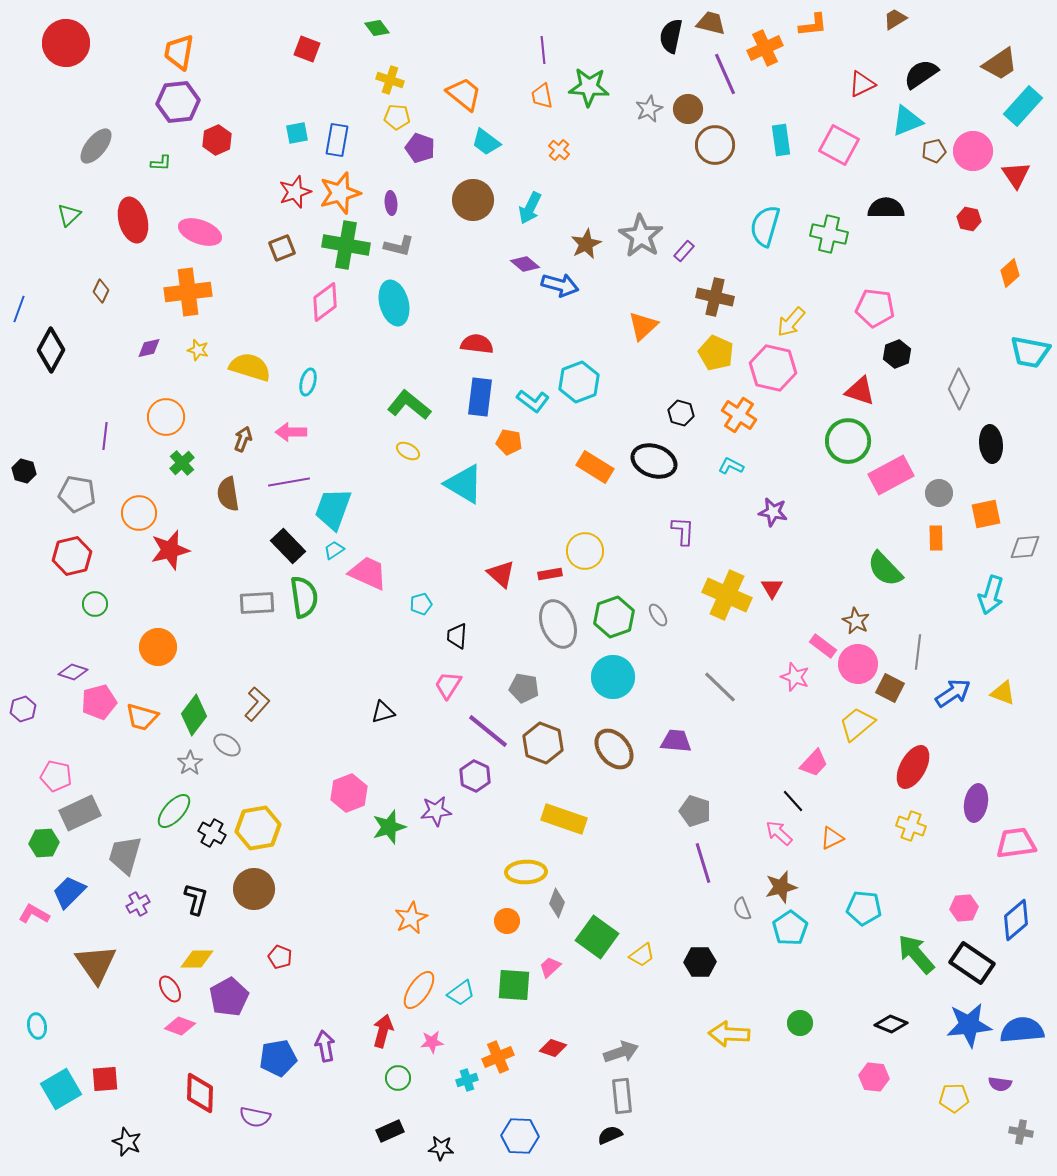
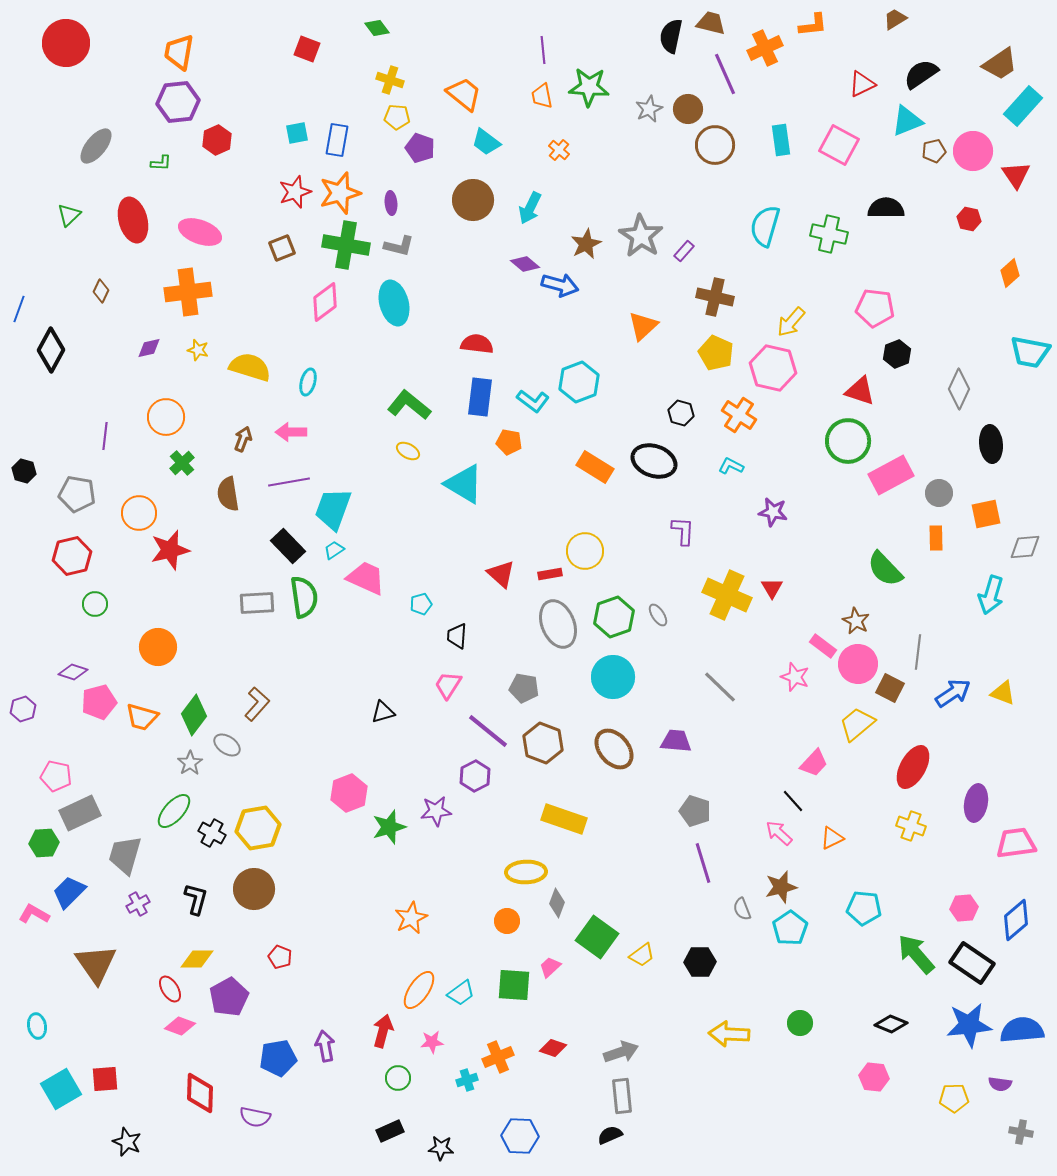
pink trapezoid at (368, 573): moved 2 px left, 5 px down
purple hexagon at (475, 776): rotated 8 degrees clockwise
